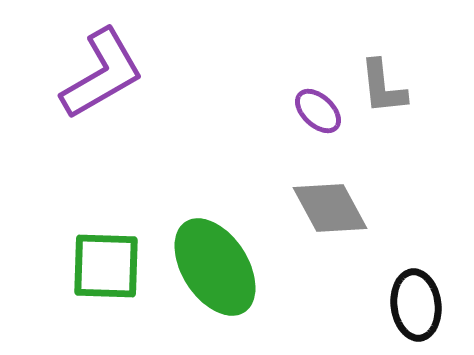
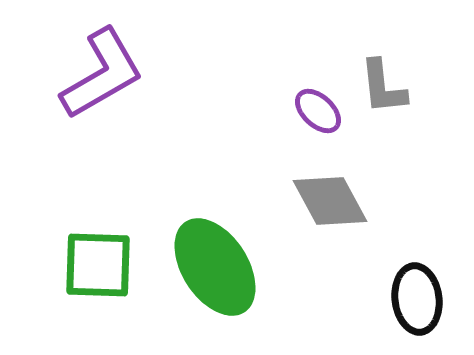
gray diamond: moved 7 px up
green square: moved 8 px left, 1 px up
black ellipse: moved 1 px right, 6 px up
